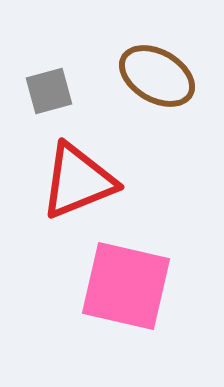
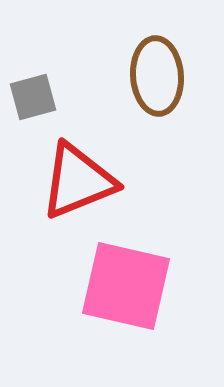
brown ellipse: rotated 56 degrees clockwise
gray square: moved 16 px left, 6 px down
